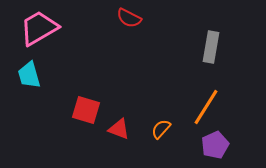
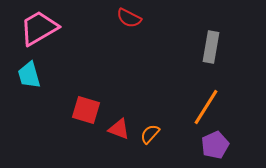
orange semicircle: moved 11 px left, 5 px down
